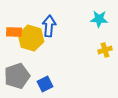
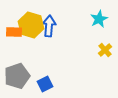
cyan star: rotated 30 degrees counterclockwise
yellow hexagon: moved 13 px up
yellow cross: rotated 24 degrees counterclockwise
